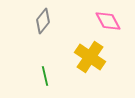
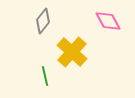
yellow cross: moved 18 px left, 5 px up; rotated 8 degrees clockwise
